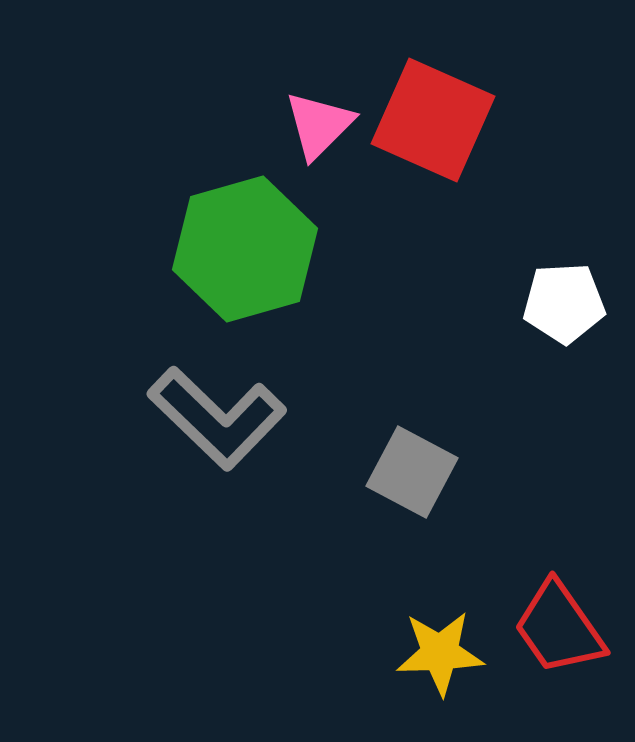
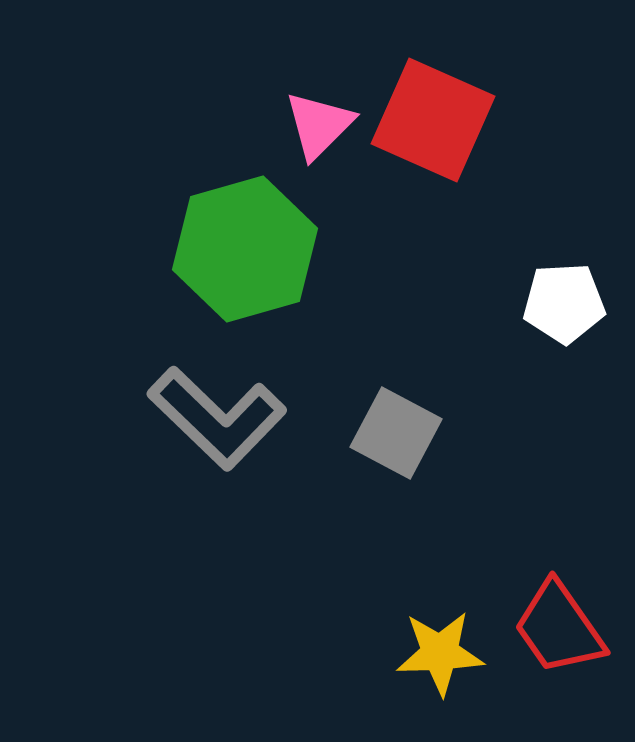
gray square: moved 16 px left, 39 px up
